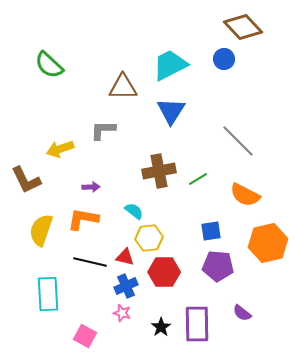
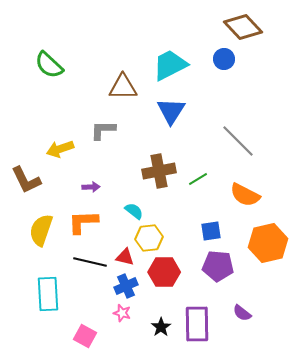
orange L-shape: moved 3 px down; rotated 12 degrees counterclockwise
